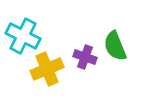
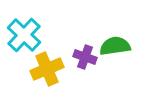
cyan cross: moved 1 px right, 1 px up; rotated 16 degrees clockwise
green semicircle: rotated 104 degrees clockwise
